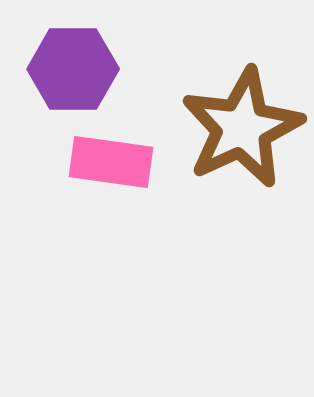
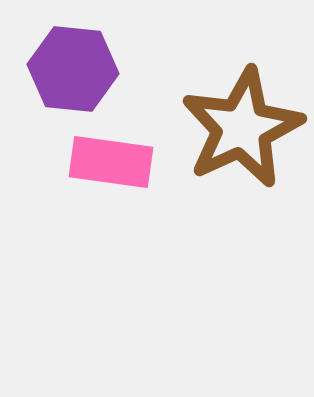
purple hexagon: rotated 6 degrees clockwise
